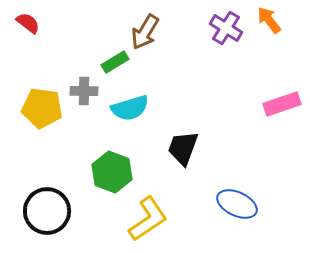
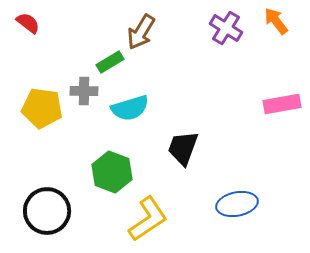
orange arrow: moved 7 px right, 1 px down
brown arrow: moved 4 px left
green rectangle: moved 5 px left
pink rectangle: rotated 9 degrees clockwise
blue ellipse: rotated 36 degrees counterclockwise
